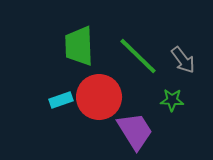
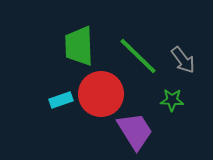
red circle: moved 2 px right, 3 px up
